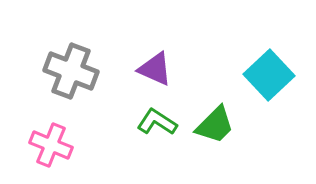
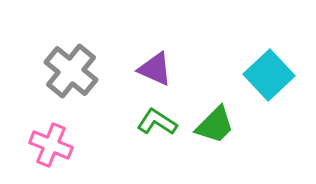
gray cross: rotated 18 degrees clockwise
